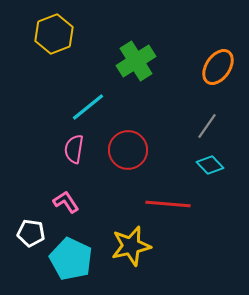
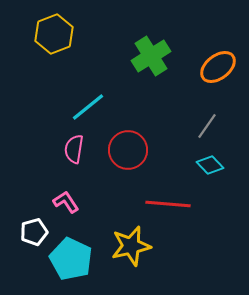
green cross: moved 15 px right, 5 px up
orange ellipse: rotated 18 degrees clockwise
white pentagon: moved 3 px right, 1 px up; rotated 24 degrees counterclockwise
